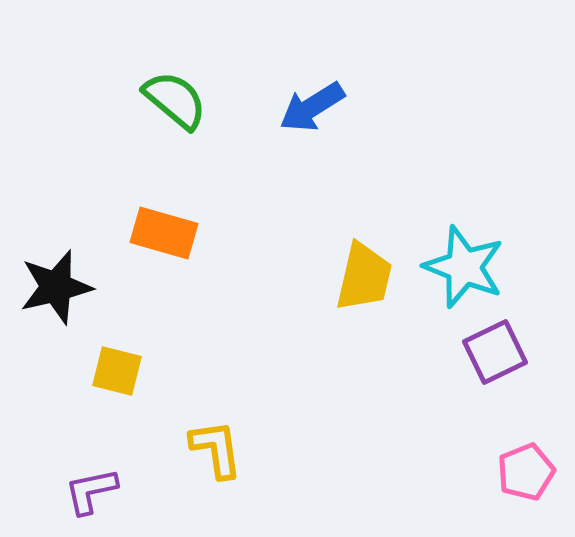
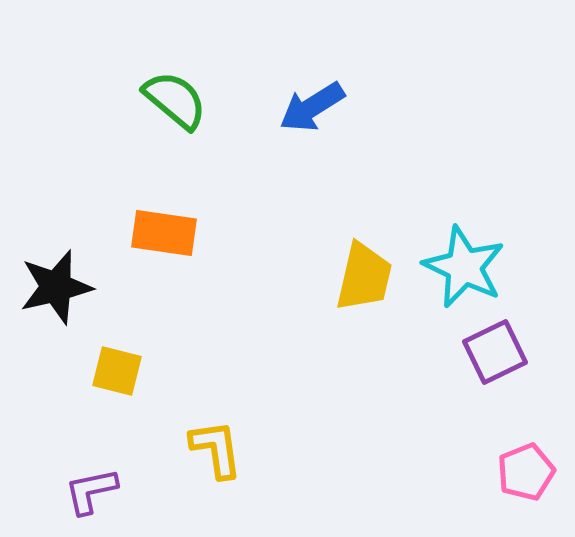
orange rectangle: rotated 8 degrees counterclockwise
cyan star: rotated 4 degrees clockwise
